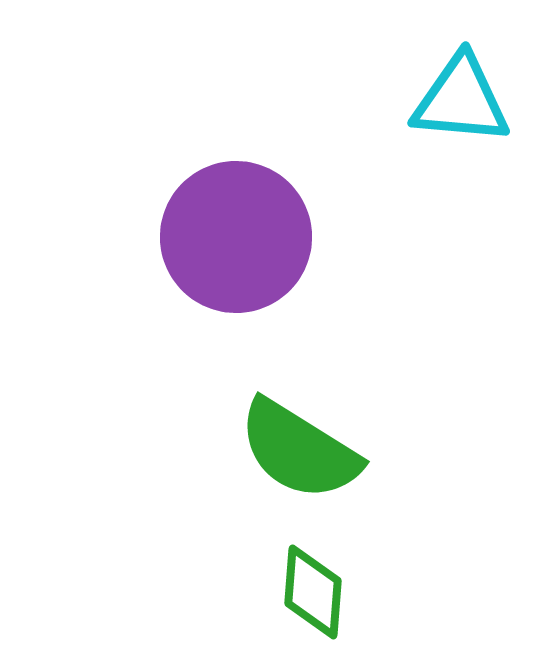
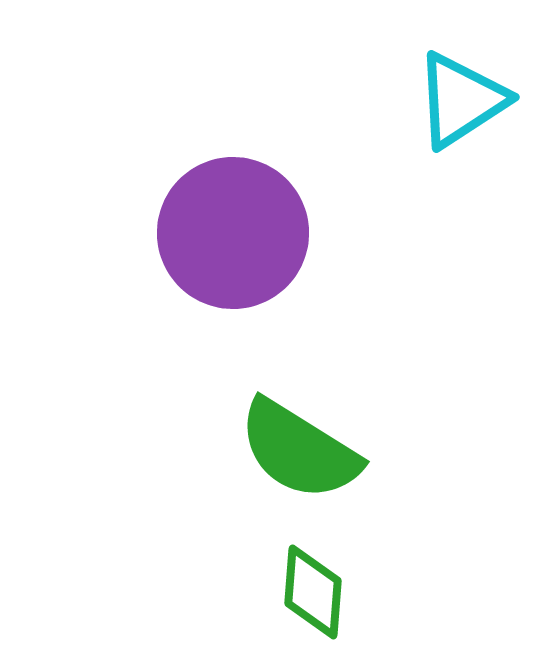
cyan triangle: rotated 38 degrees counterclockwise
purple circle: moved 3 px left, 4 px up
